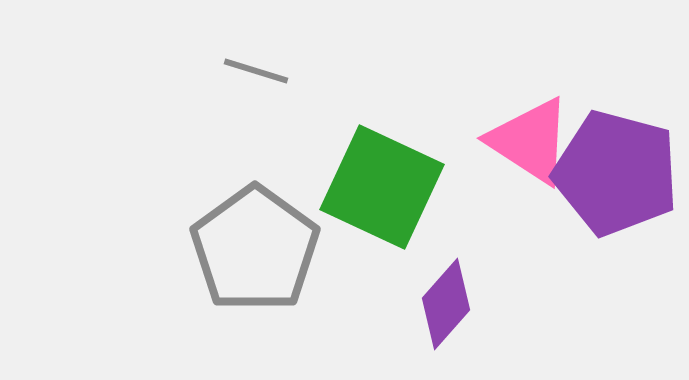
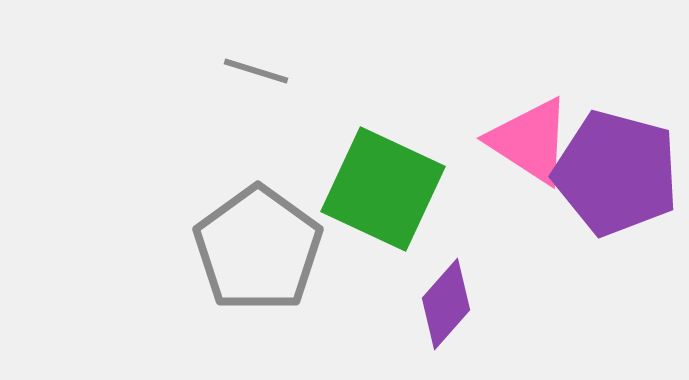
green square: moved 1 px right, 2 px down
gray pentagon: moved 3 px right
